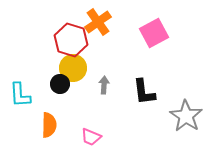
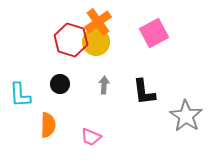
yellow circle: moved 23 px right, 26 px up
orange semicircle: moved 1 px left
